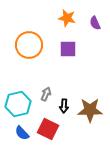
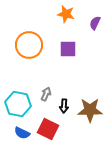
orange star: moved 1 px left, 4 px up
purple semicircle: rotated 48 degrees clockwise
cyan hexagon: rotated 25 degrees clockwise
blue semicircle: rotated 21 degrees counterclockwise
